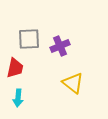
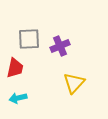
yellow triangle: moved 1 px right; rotated 35 degrees clockwise
cyan arrow: rotated 72 degrees clockwise
